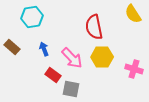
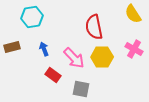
brown rectangle: rotated 56 degrees counterclockwise
pink arrow: moved 2 px right
pink cross: moved 20 px up; rotated 12 degrees clockwise
gray square: moved 10 px right
